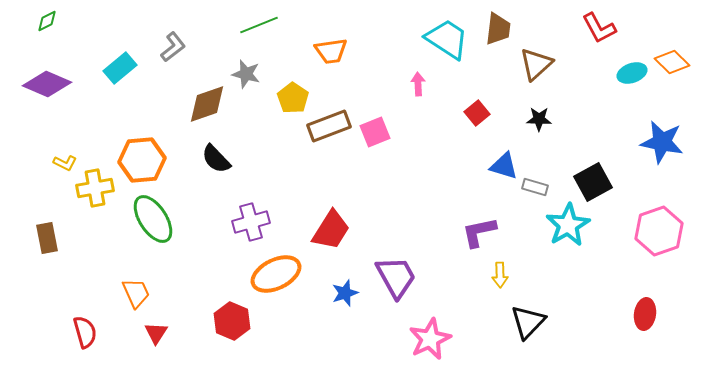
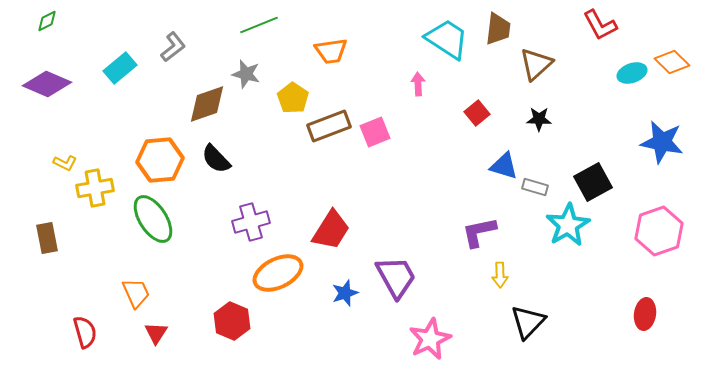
red L-shape at (599, 28): moved 1 px right, 3 px up
orange hexagon at (142, 160): moved 18 px right
orange ellipse at (276, 274): moved 2 px right, 1 px up
